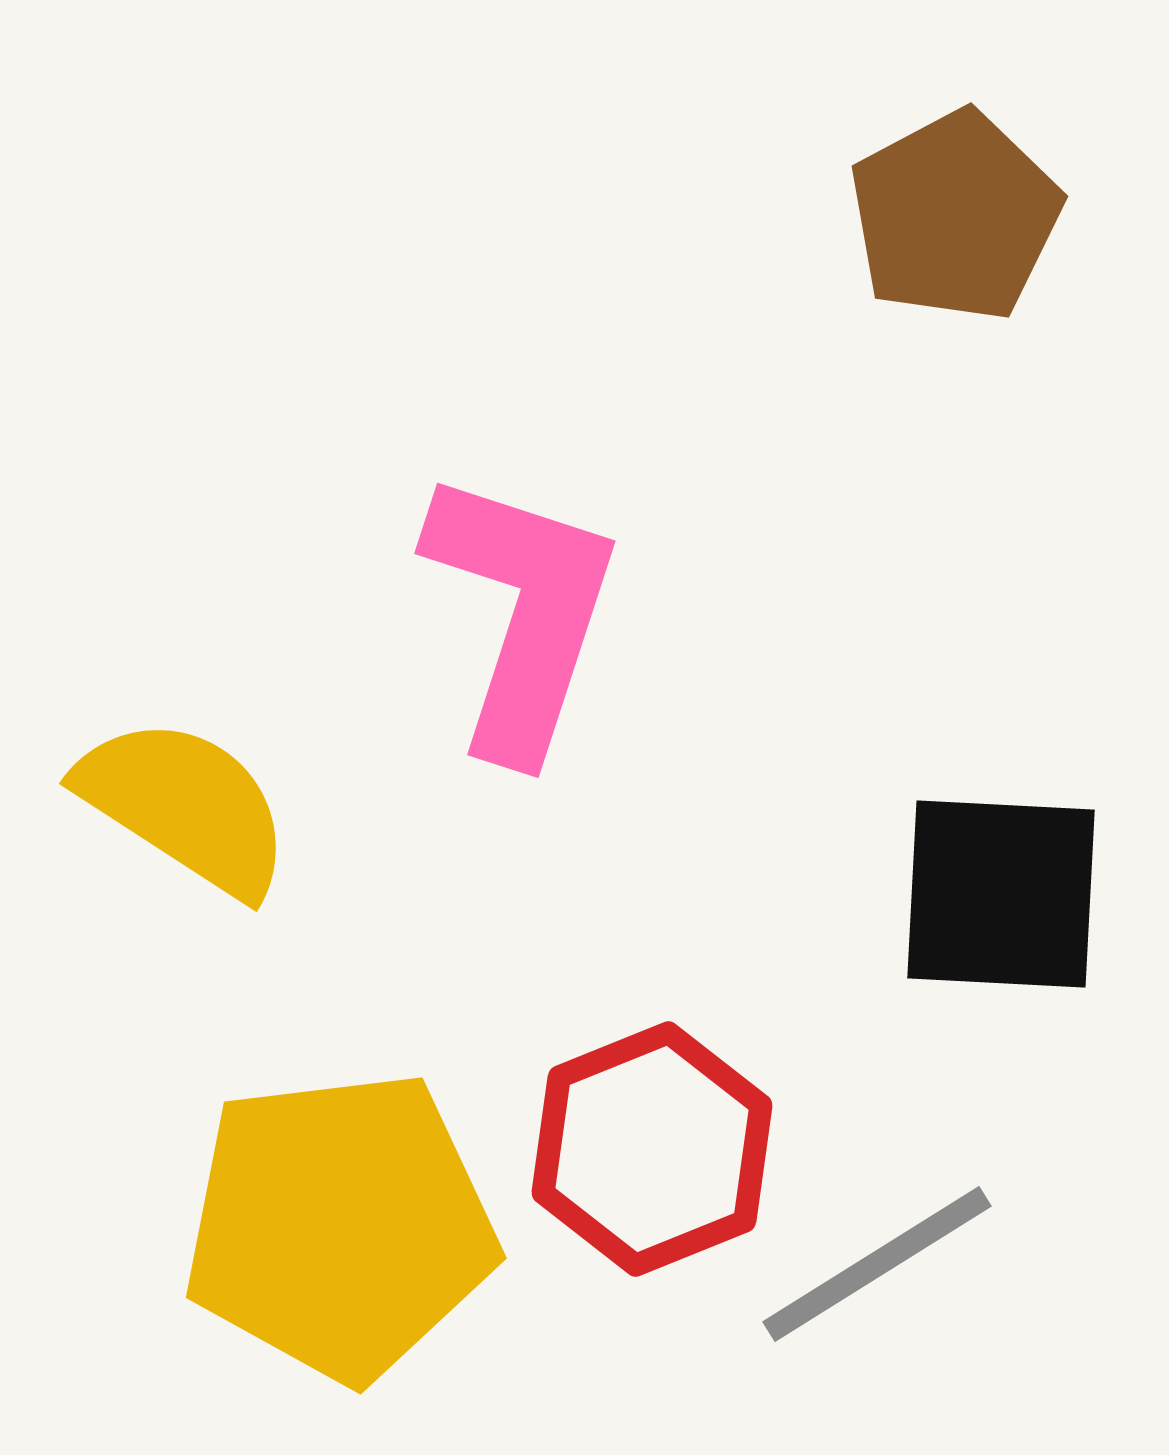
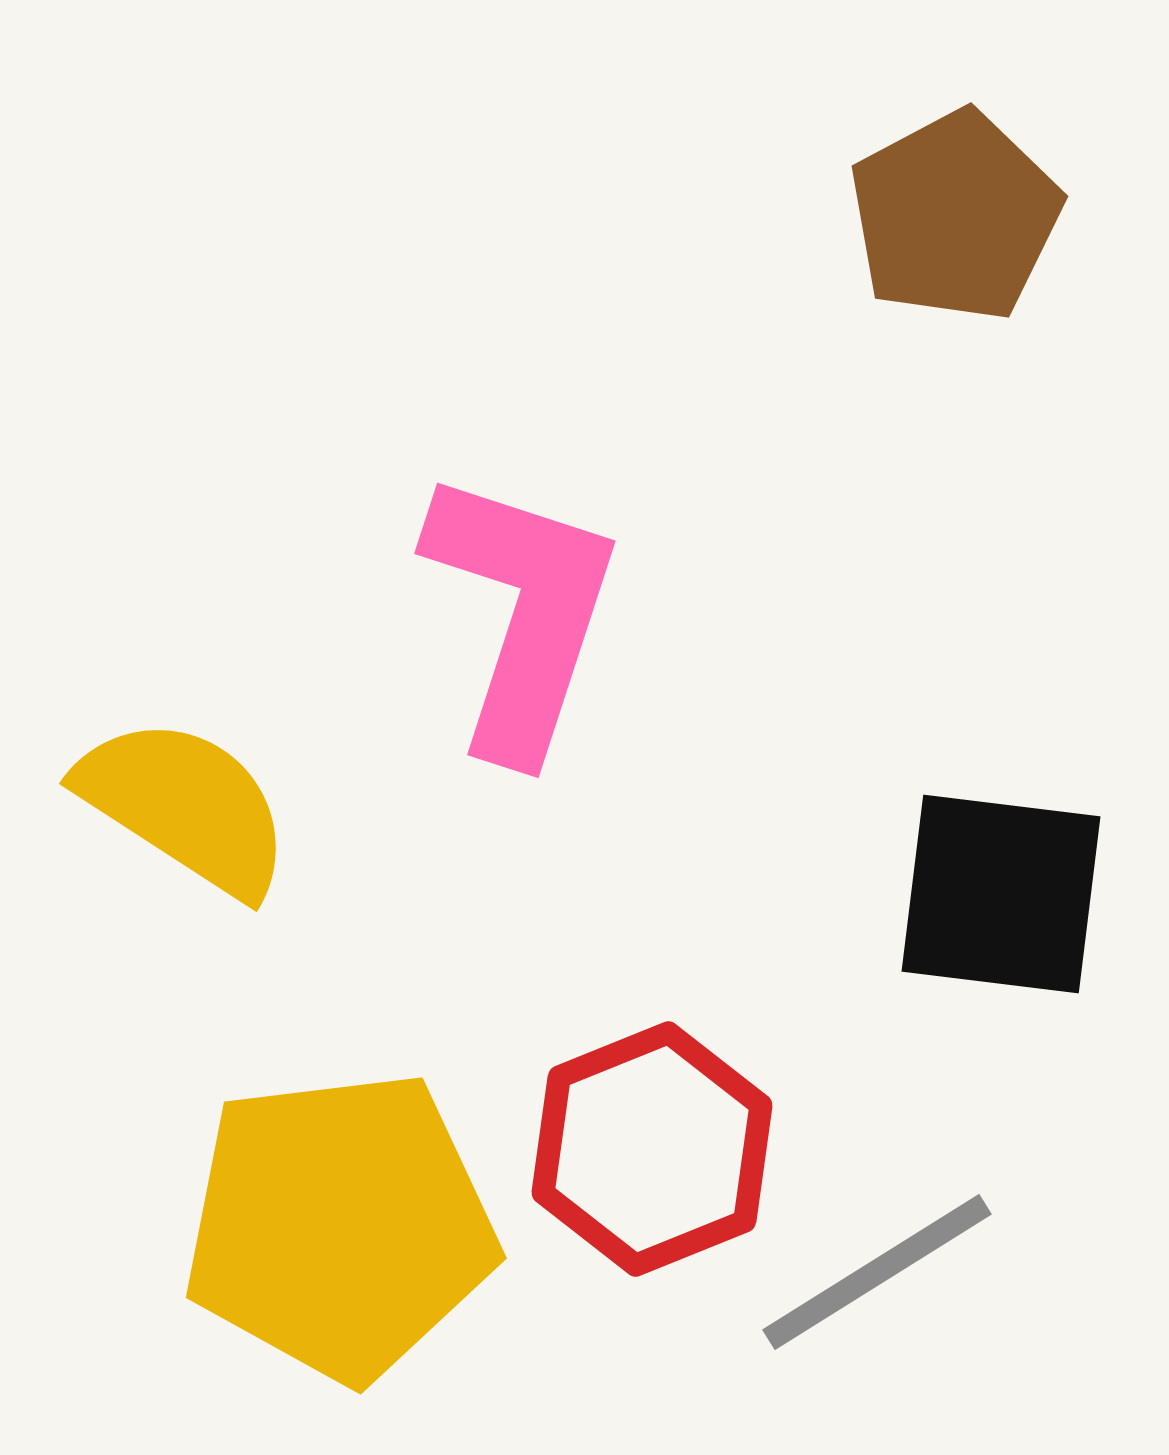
black square: rotated 4 degrees clockwise
gray line: moved 8 px down
